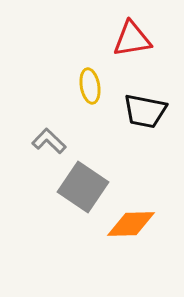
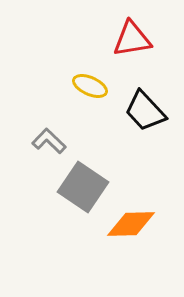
yellow ellipse: rotated 56 degrees counterclockwise
black trapezoid: rotated 36 degrees clockwise
